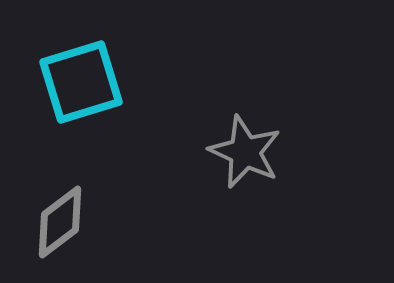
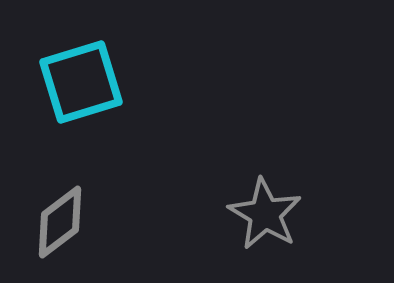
gray star: moved 20 px right, 62 px down; rotated 6 degrees clockwise
